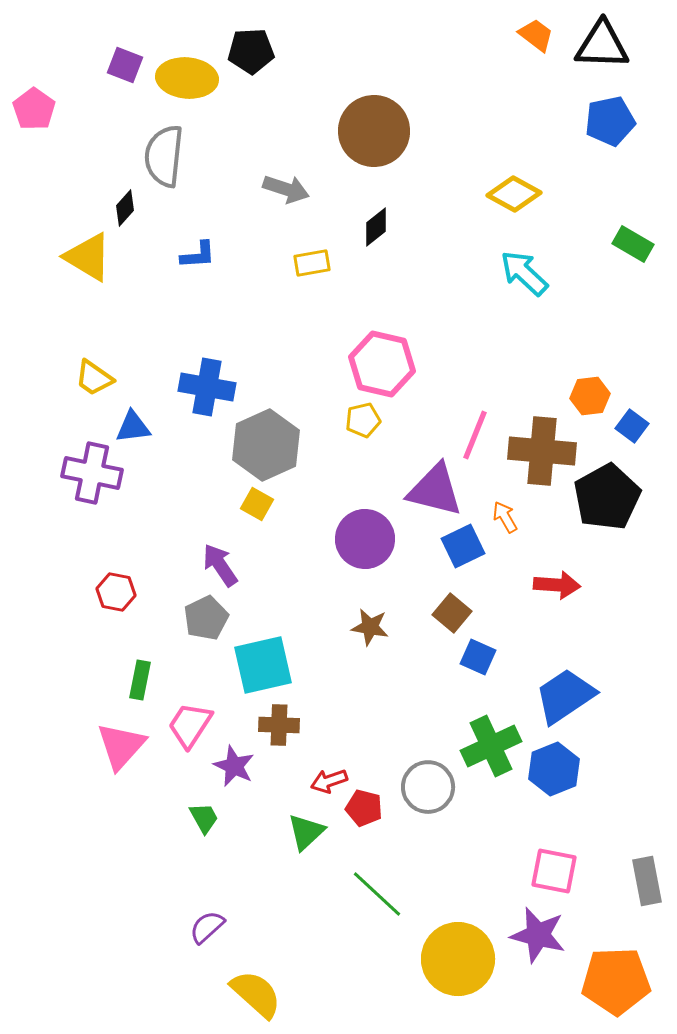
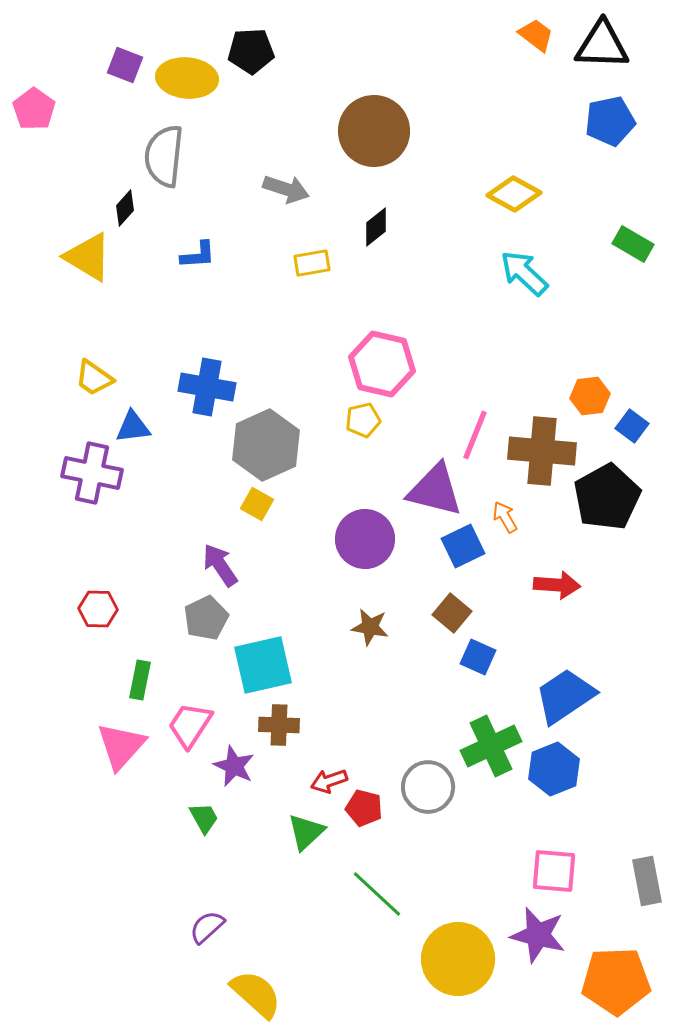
red hexagon at (116, 592): moved 18 px left, 17 px down; rotated 9 degrees counterclockwise
pink square at (554, 871): rotated 6 degrees counterclockwise
